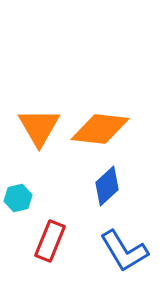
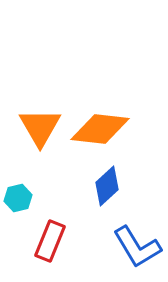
orange triangle: moved 1 px right
blue L-shape: moved 13 px right, 4 px up
